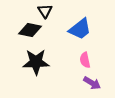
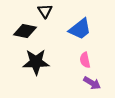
black diamond: moved 5 px left, 1 px down
